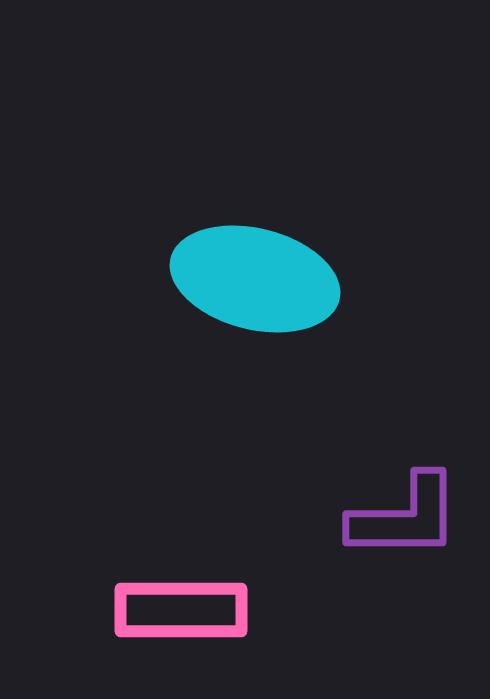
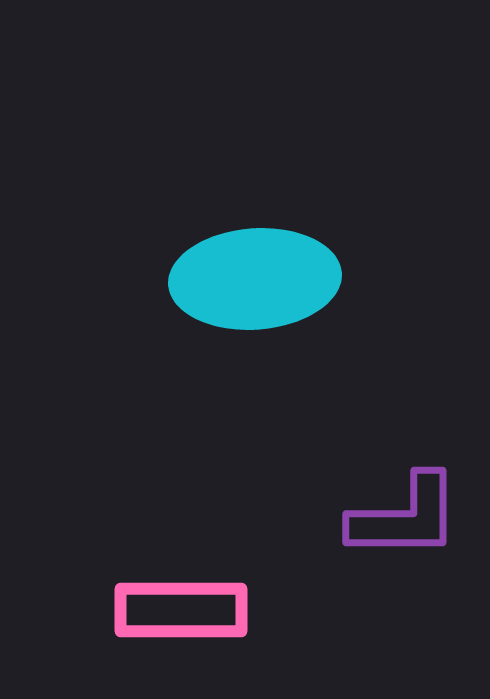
cyan ellipse: rotated 18 degrees counterclockwise
